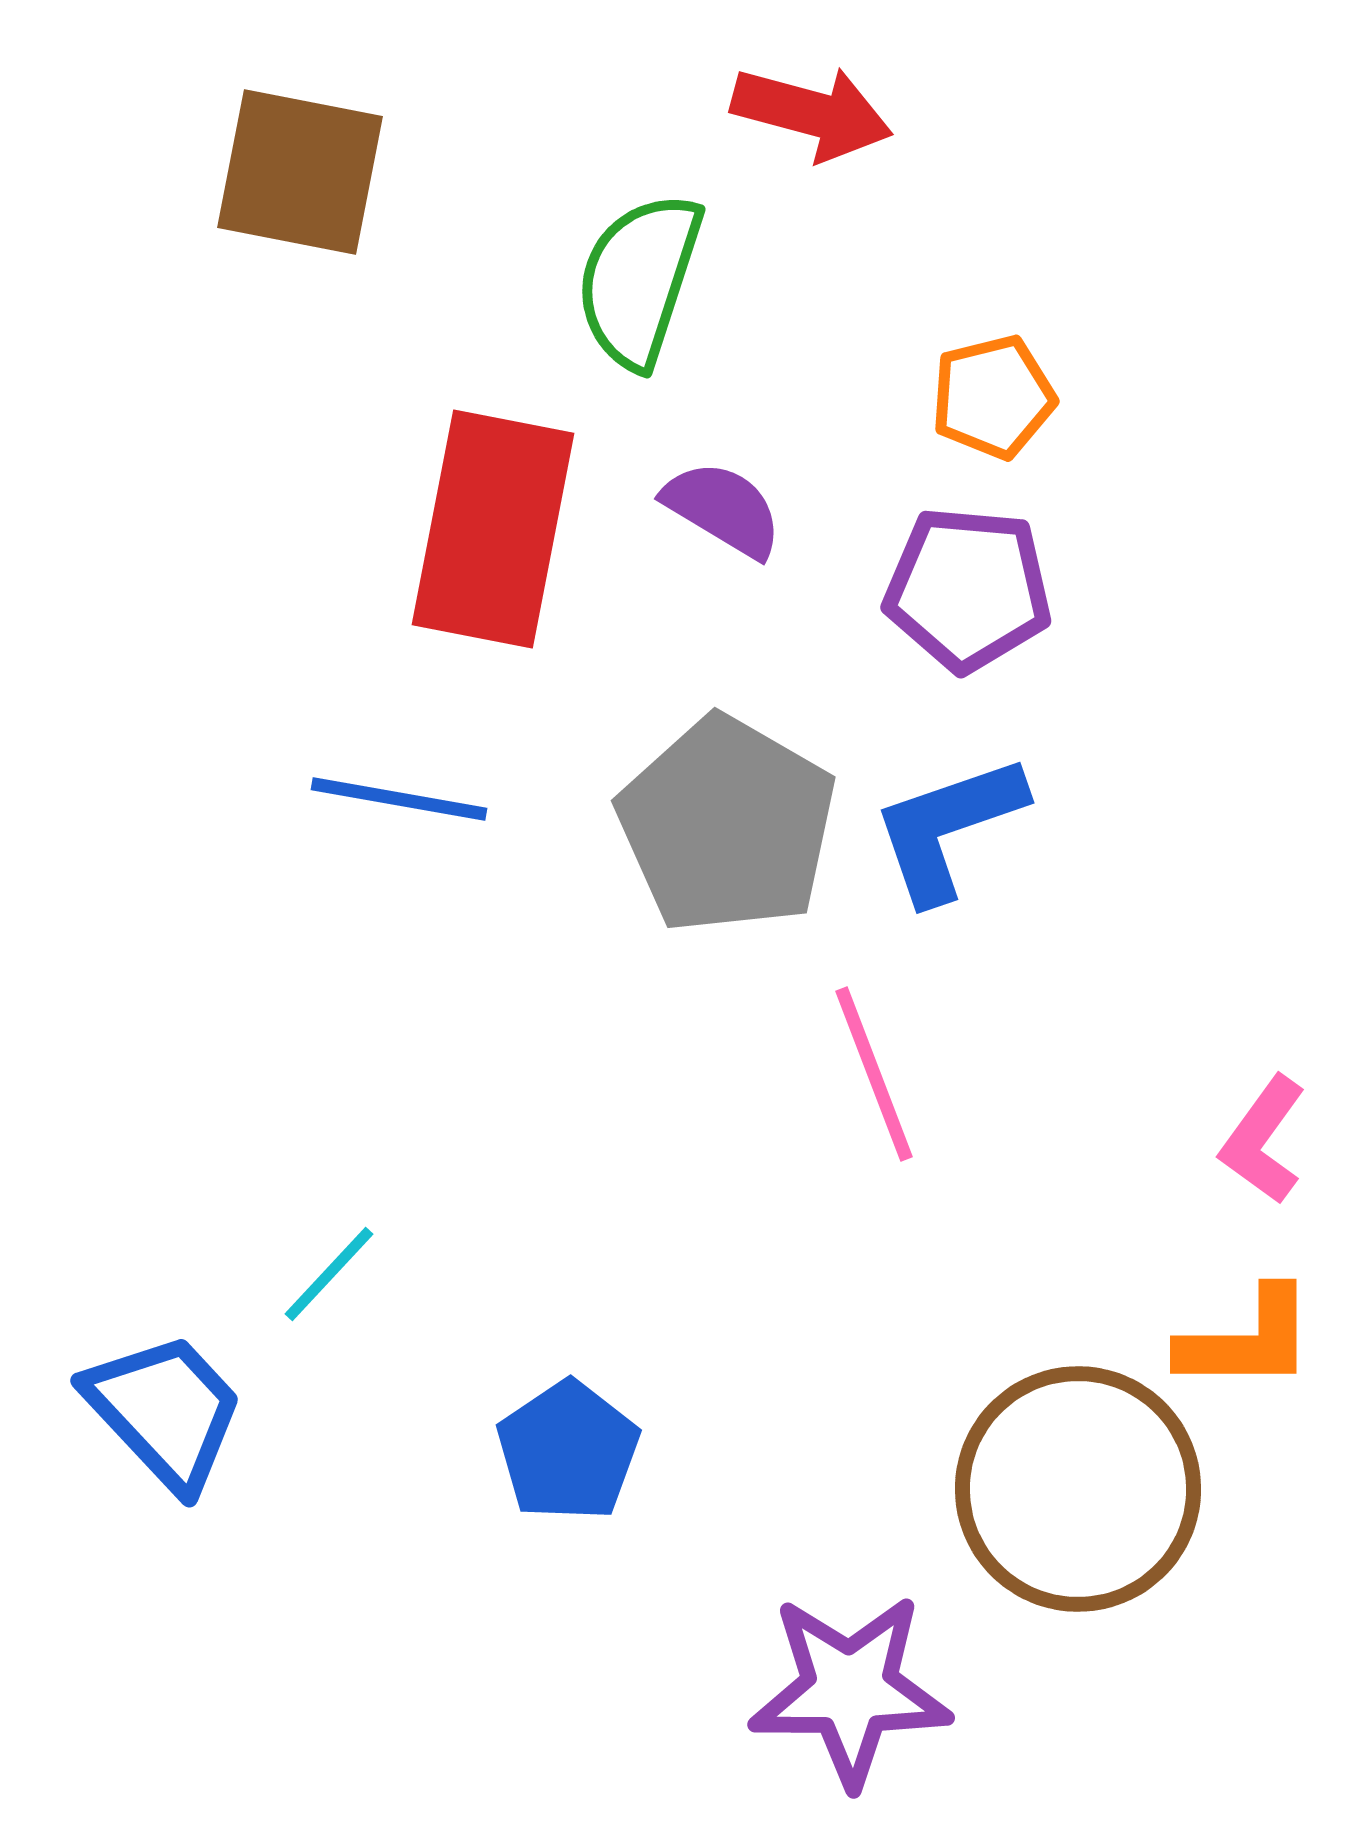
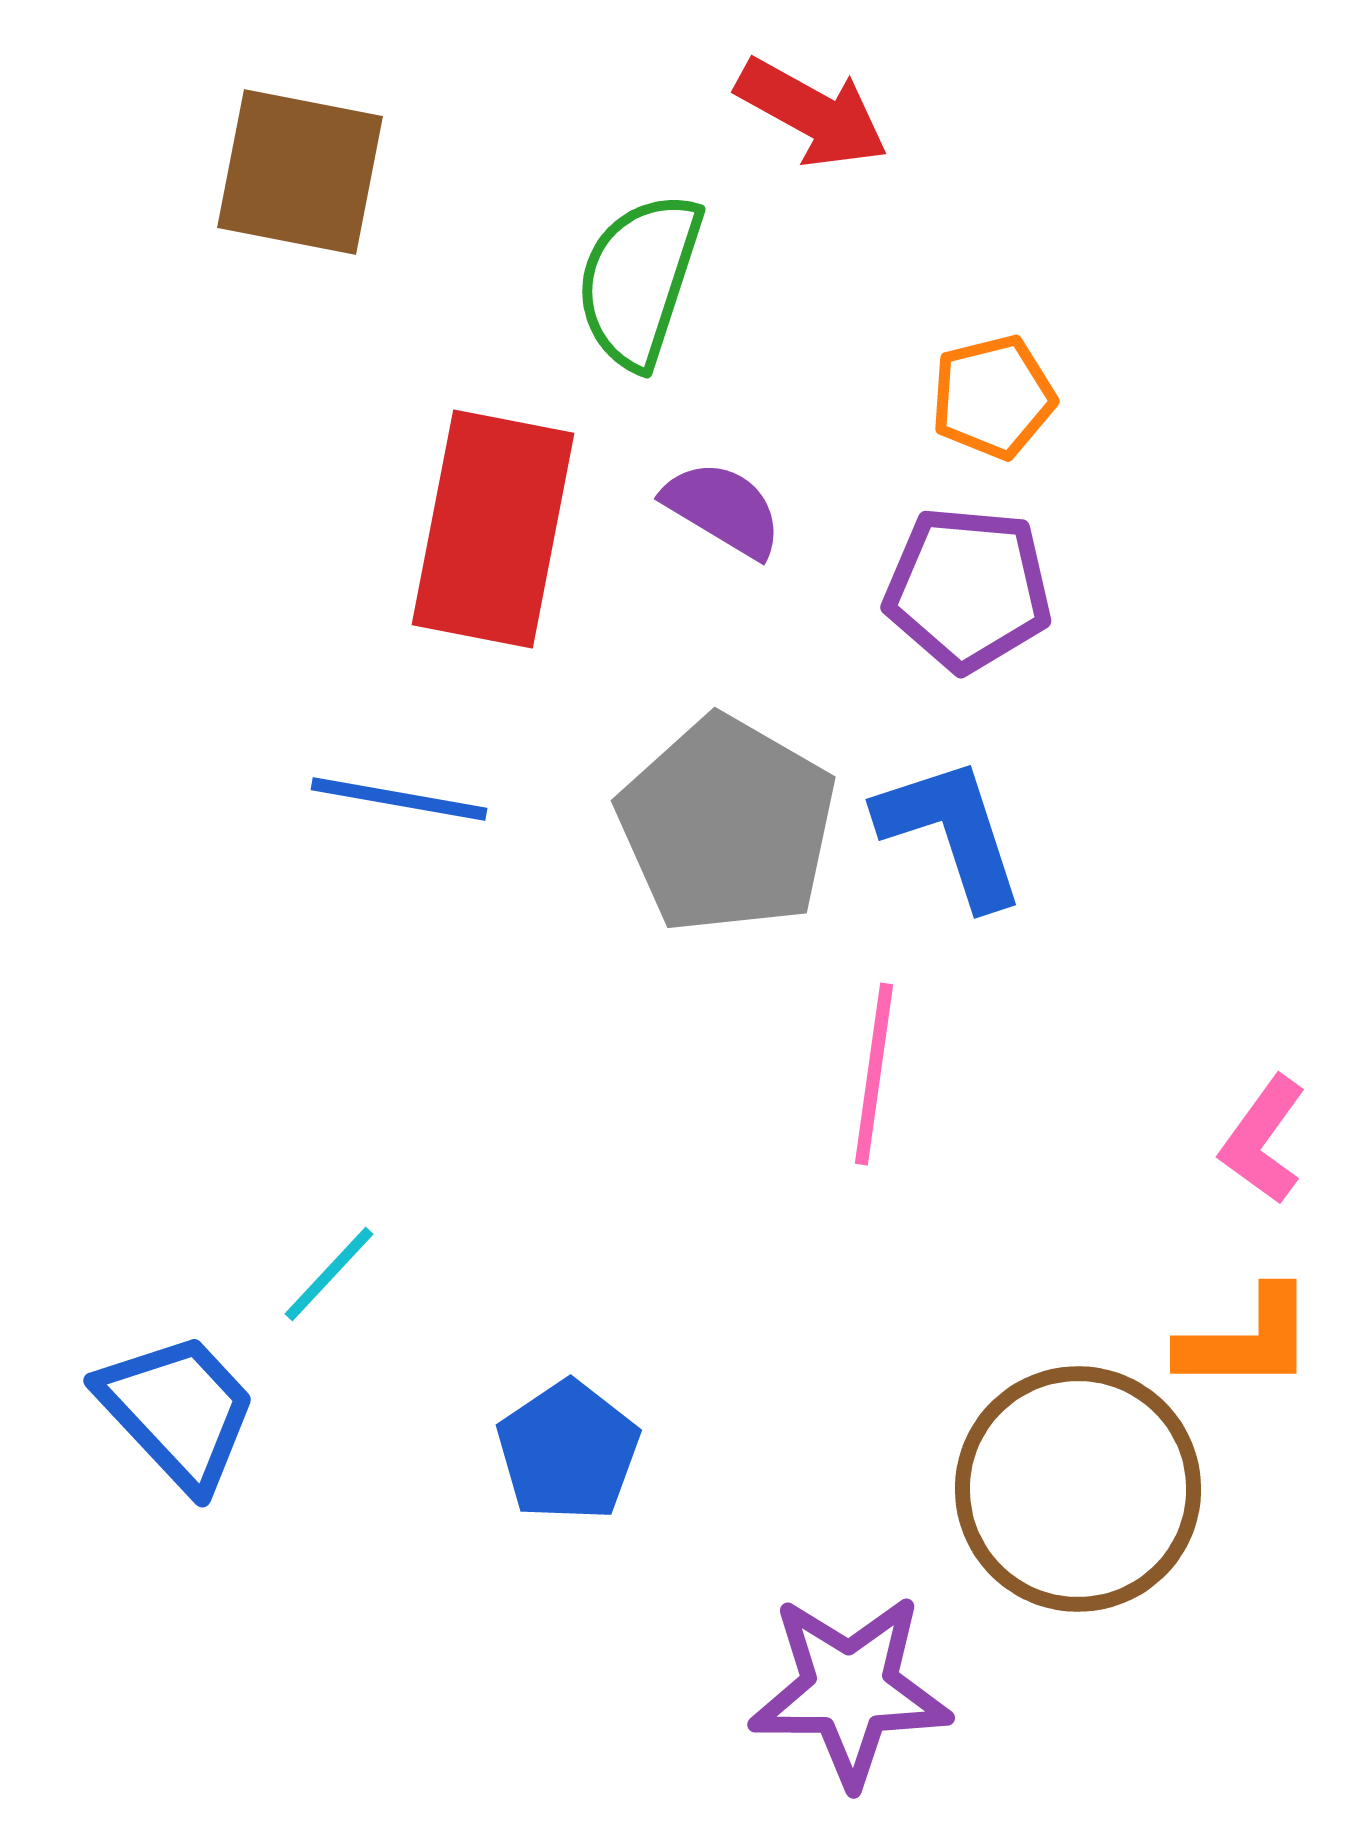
red arrow: rotated 14 degrees clockwise
blue L-shape: moved 3 px right, 4 px down; rotated 91 degrees clockwise
pink line: rotated 29 degrees clockwise
blue trapezoid: moved 13 px right
